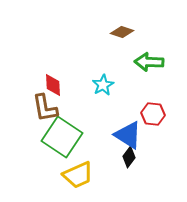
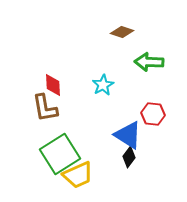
green square: moved 2 px left, 17 px down; rotated 24 degrees clockwise
